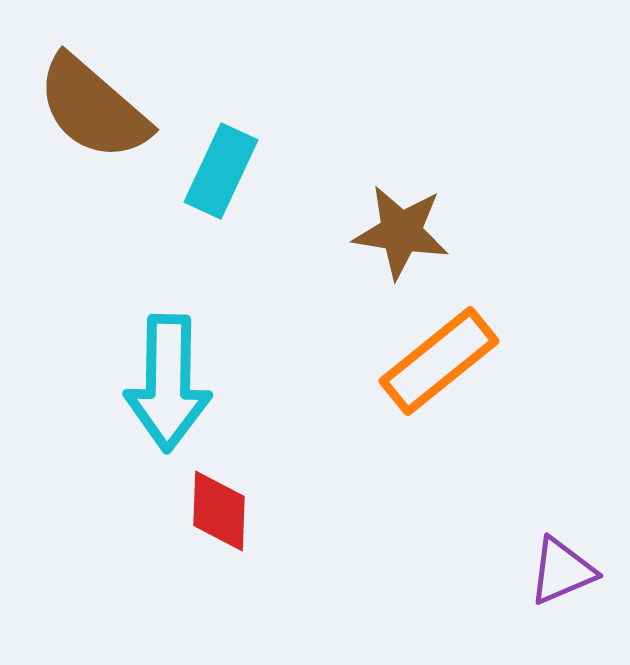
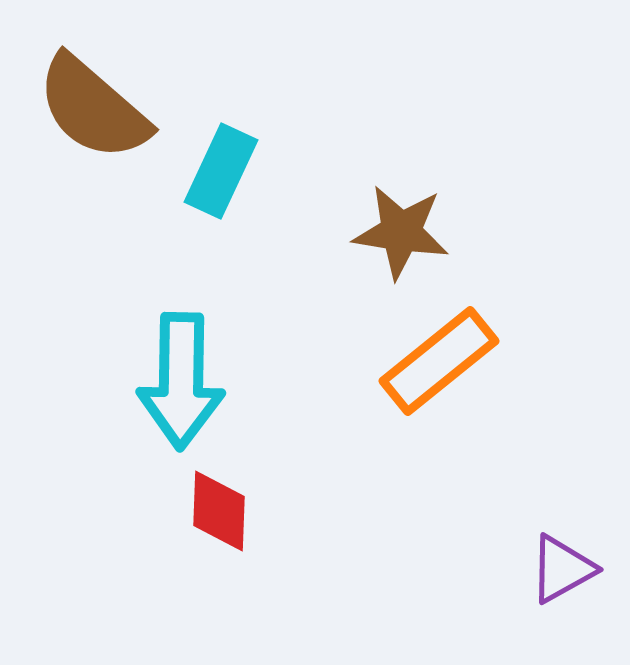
cyan arrow: moved 13 px right, 2 px up
purple triangle: moved 2 px up; rotated 6 degrees counterclockwise
